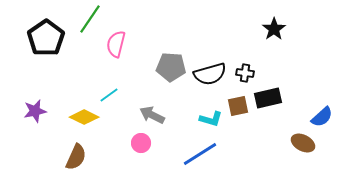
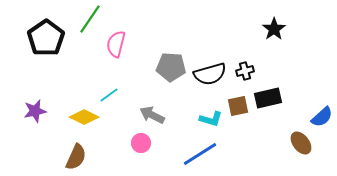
black cross: moved 2 px up; rotated 24 degrees counterclockwise
brown ellipse: moved 2 px left; rotated 25 degrees clockwise
